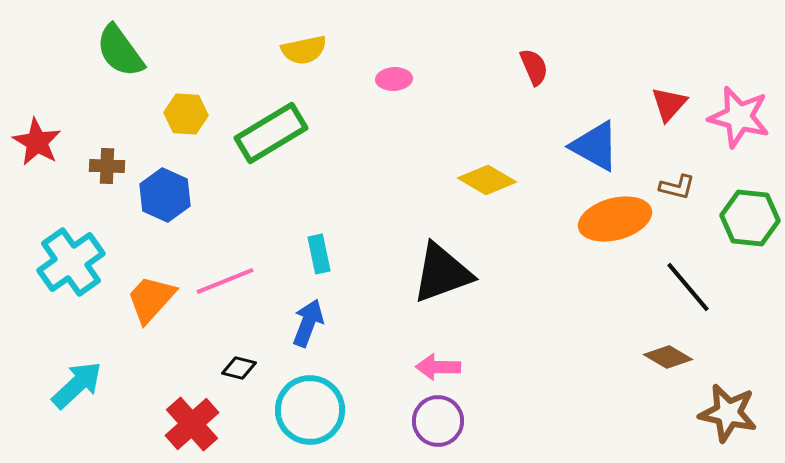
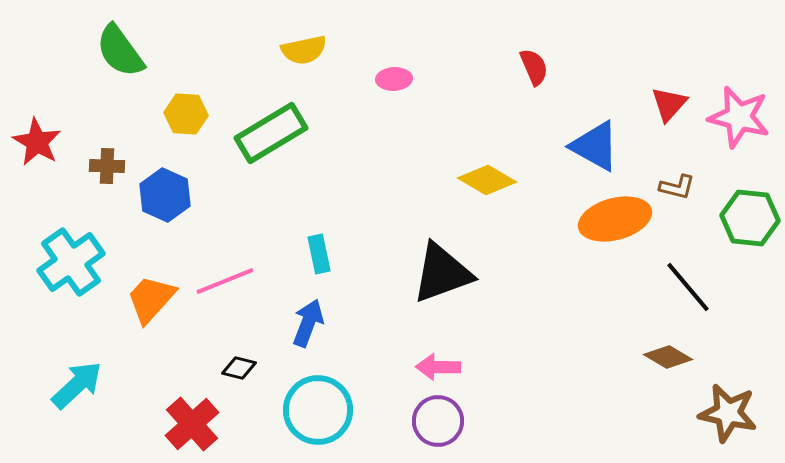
cyan circle: moved 8 px right
